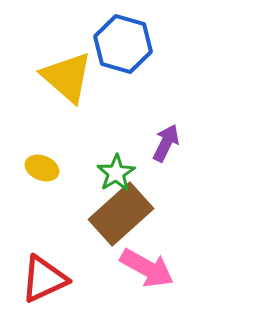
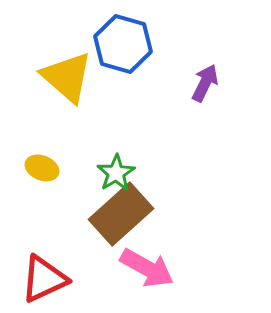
purple arrow: moved 39 px right, 60 px up
